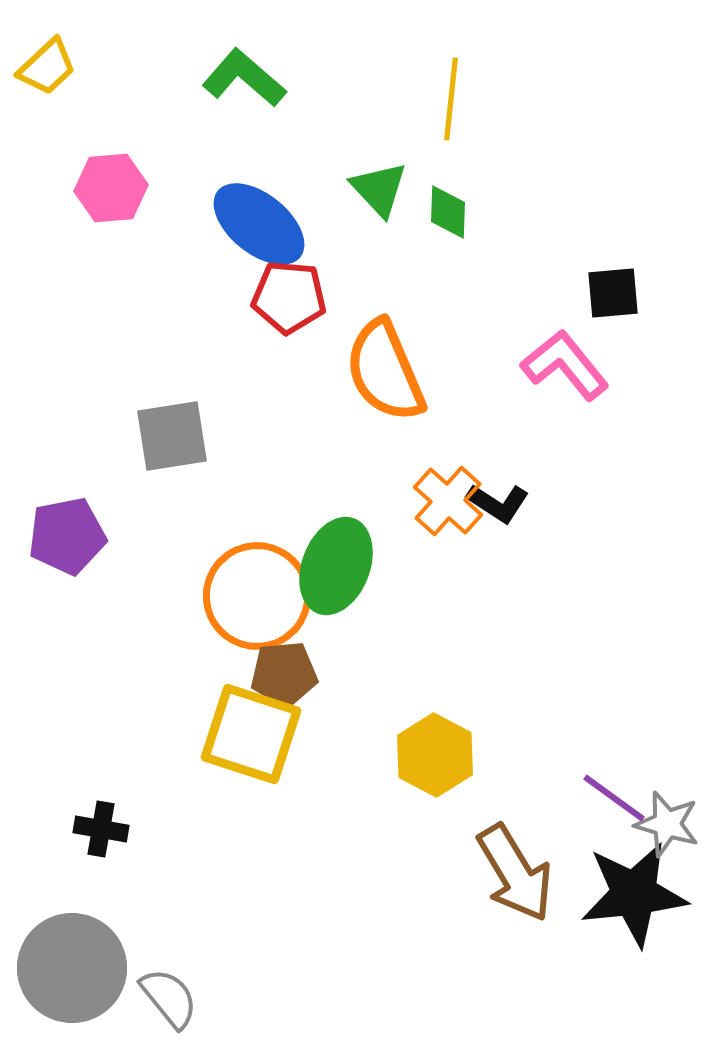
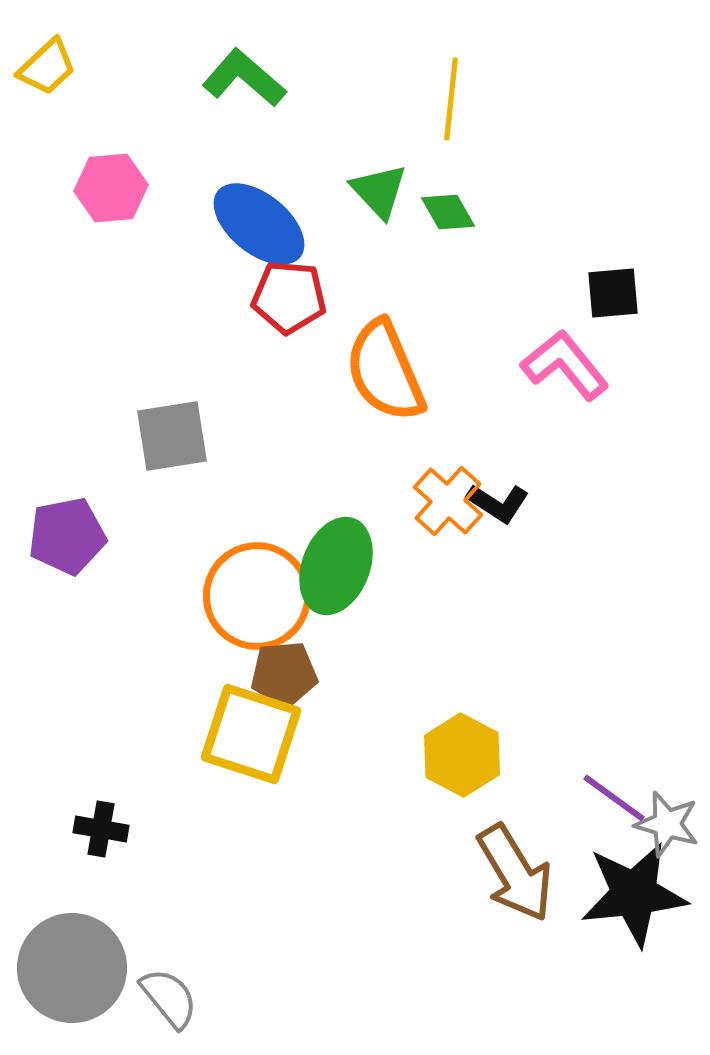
green triangle: moved 2 px down
green diamond: rotated 32 degrees counterclockwise
yellow hexagon: moved 27 px right
